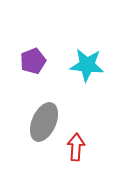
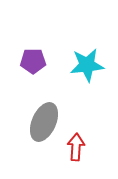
purple pentagon: rotated 20 degrees clockwise
cyan star: rotated 12 degrees counterclockwise
